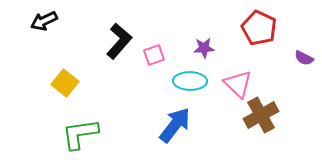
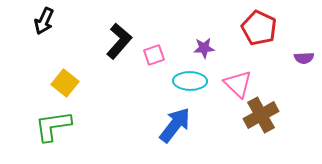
black arrow: rotated 40 degrees counterclockwise
purple semicircle: rotated 30 degrees counterclockwise
green L-shape: moved 27 px left, 8 px up
